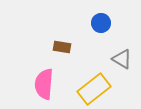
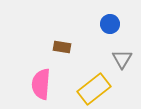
blue circle: moved 9 px right, 1 px down
gray triangle: rotated 30 degrees clockwise
pink semicircle: moved 3 px left
